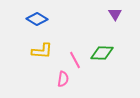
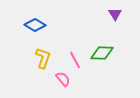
blue diamond: moved 2 px left, 6 px down
yellow L-shape: moved 1 px right, 7 px down; rotated 75 degrees counterclockwise
pink semicircle: rotated 49 degrees counterclockwise
